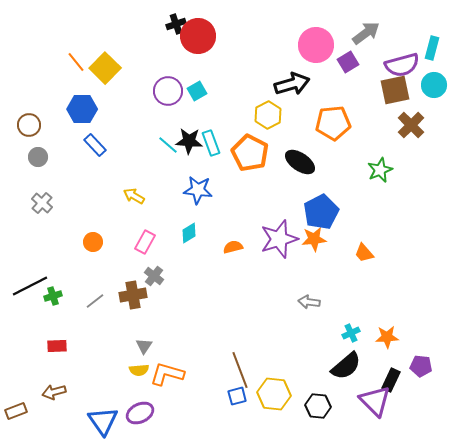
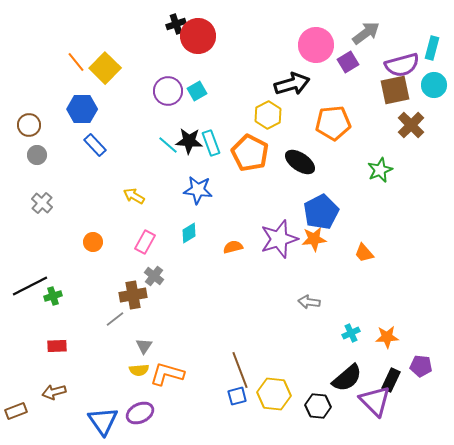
gray circle at (38, 157): moved 1 px left, 2 px up
gray line at (95, 301): moved 20 px right, 18 px down
black semicircle at (346, 366): moved 1 px right, 12 px down
